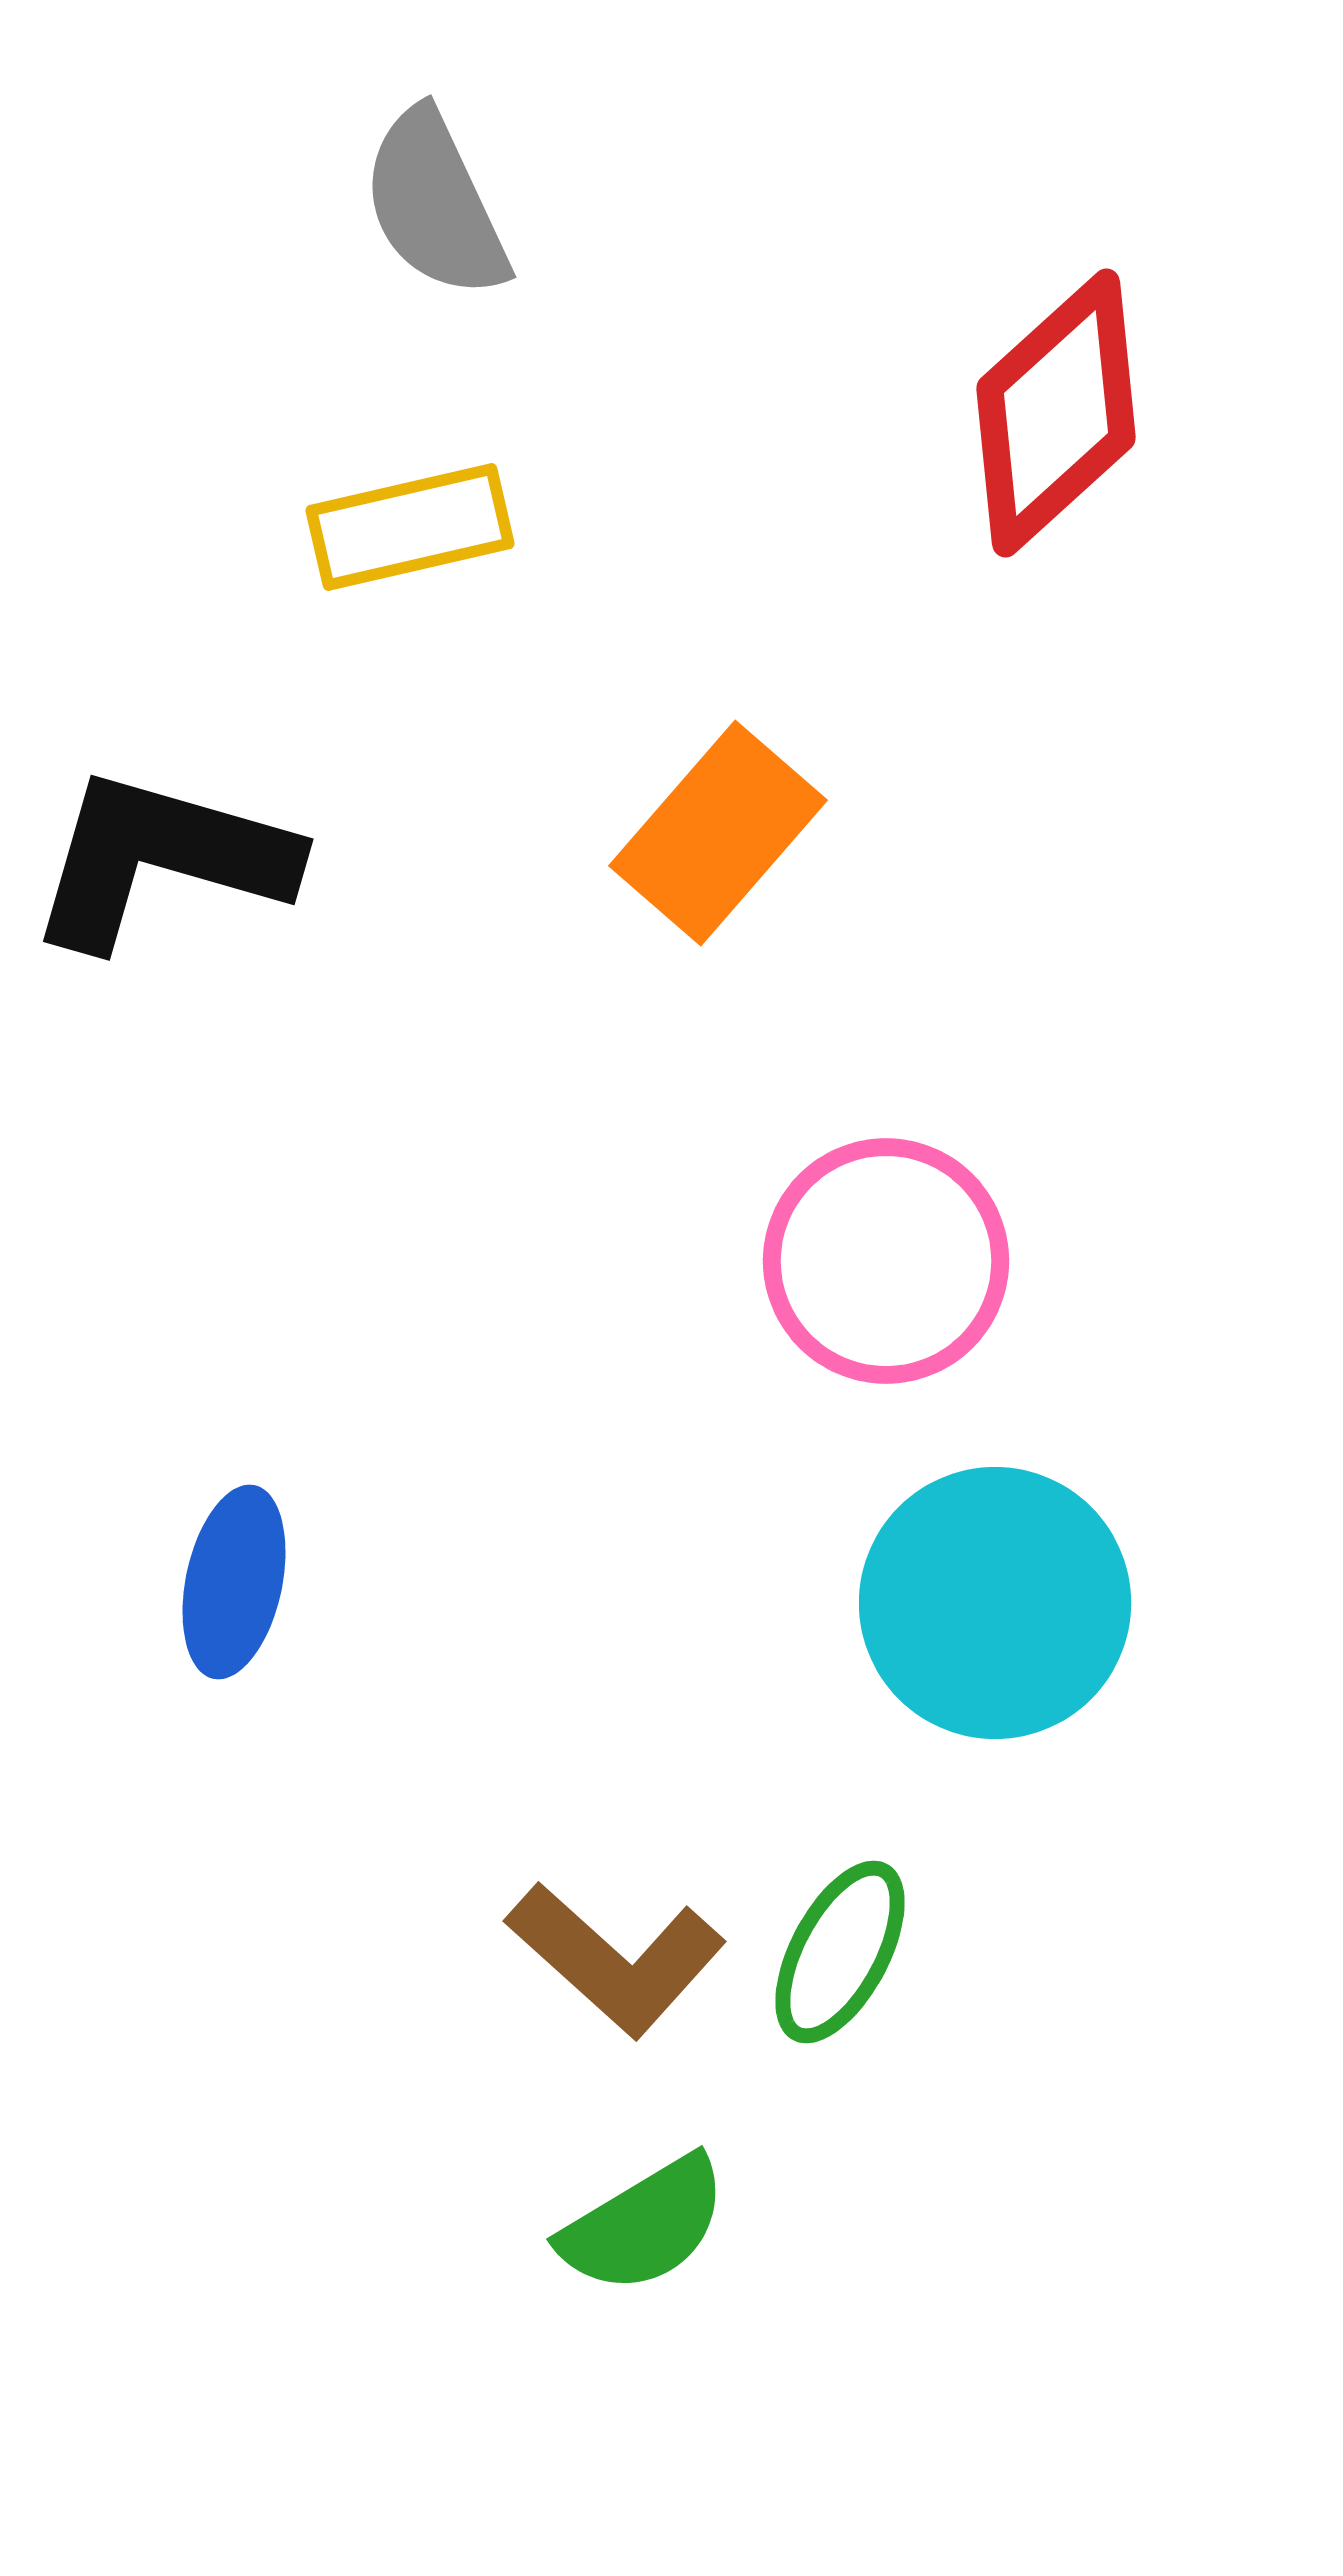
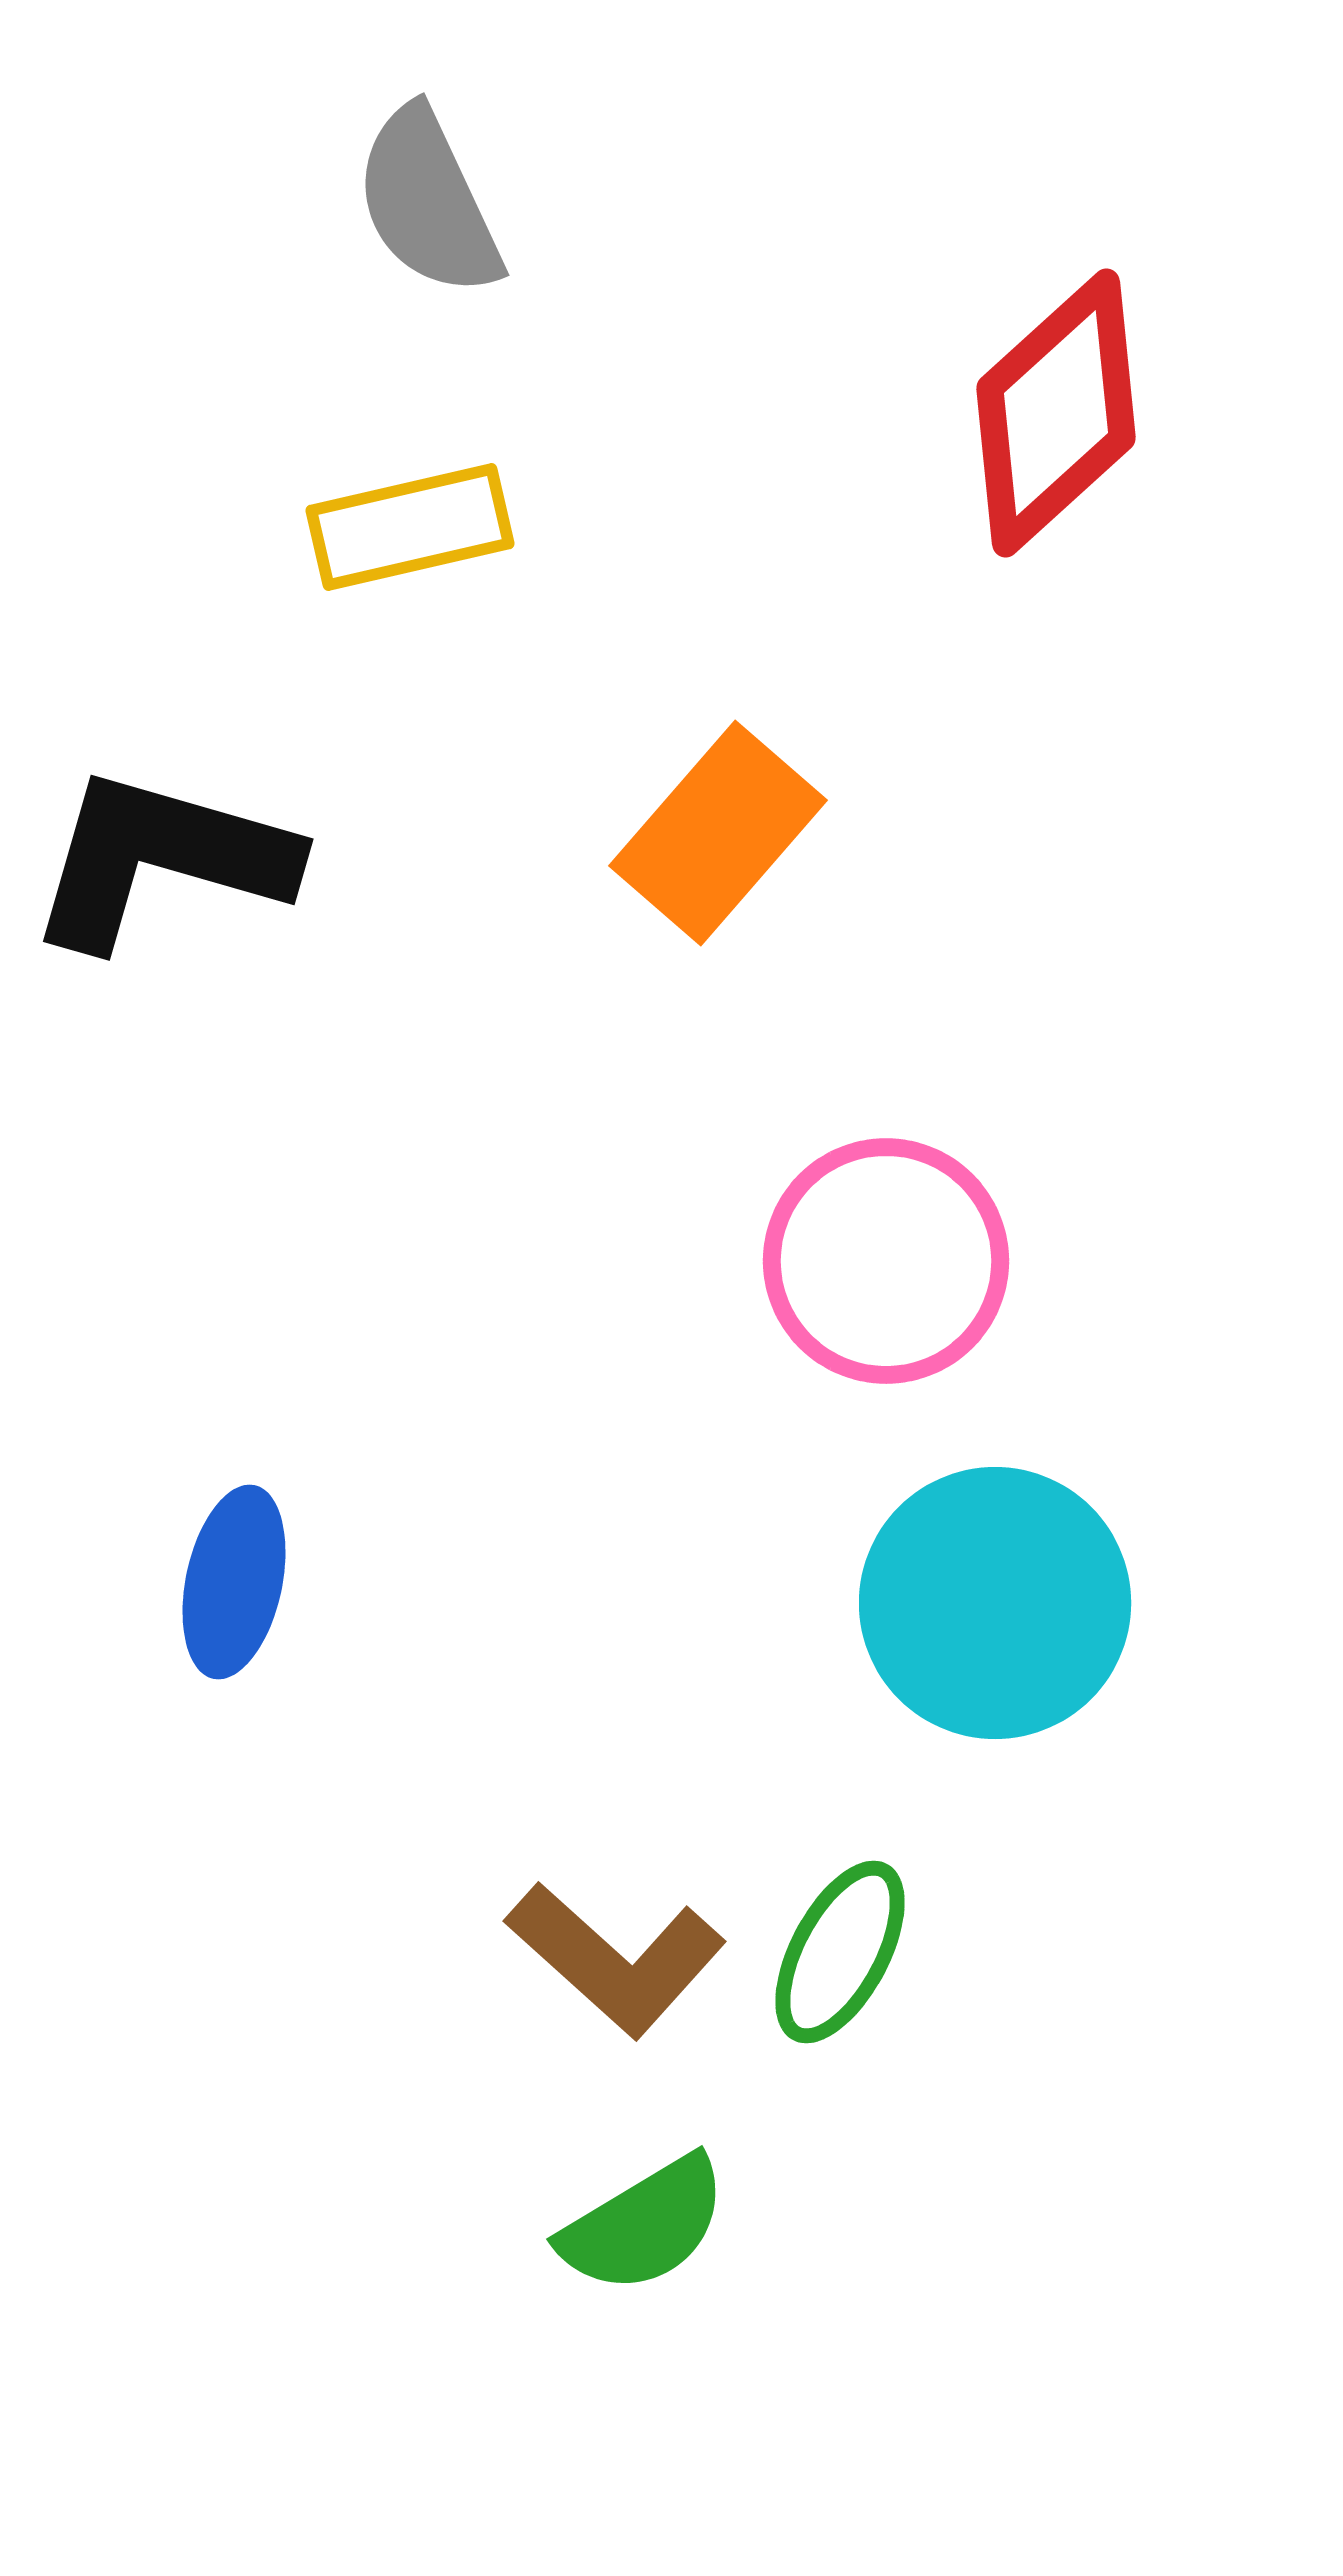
gray semicircle: moved 7 px left, 2 px up
